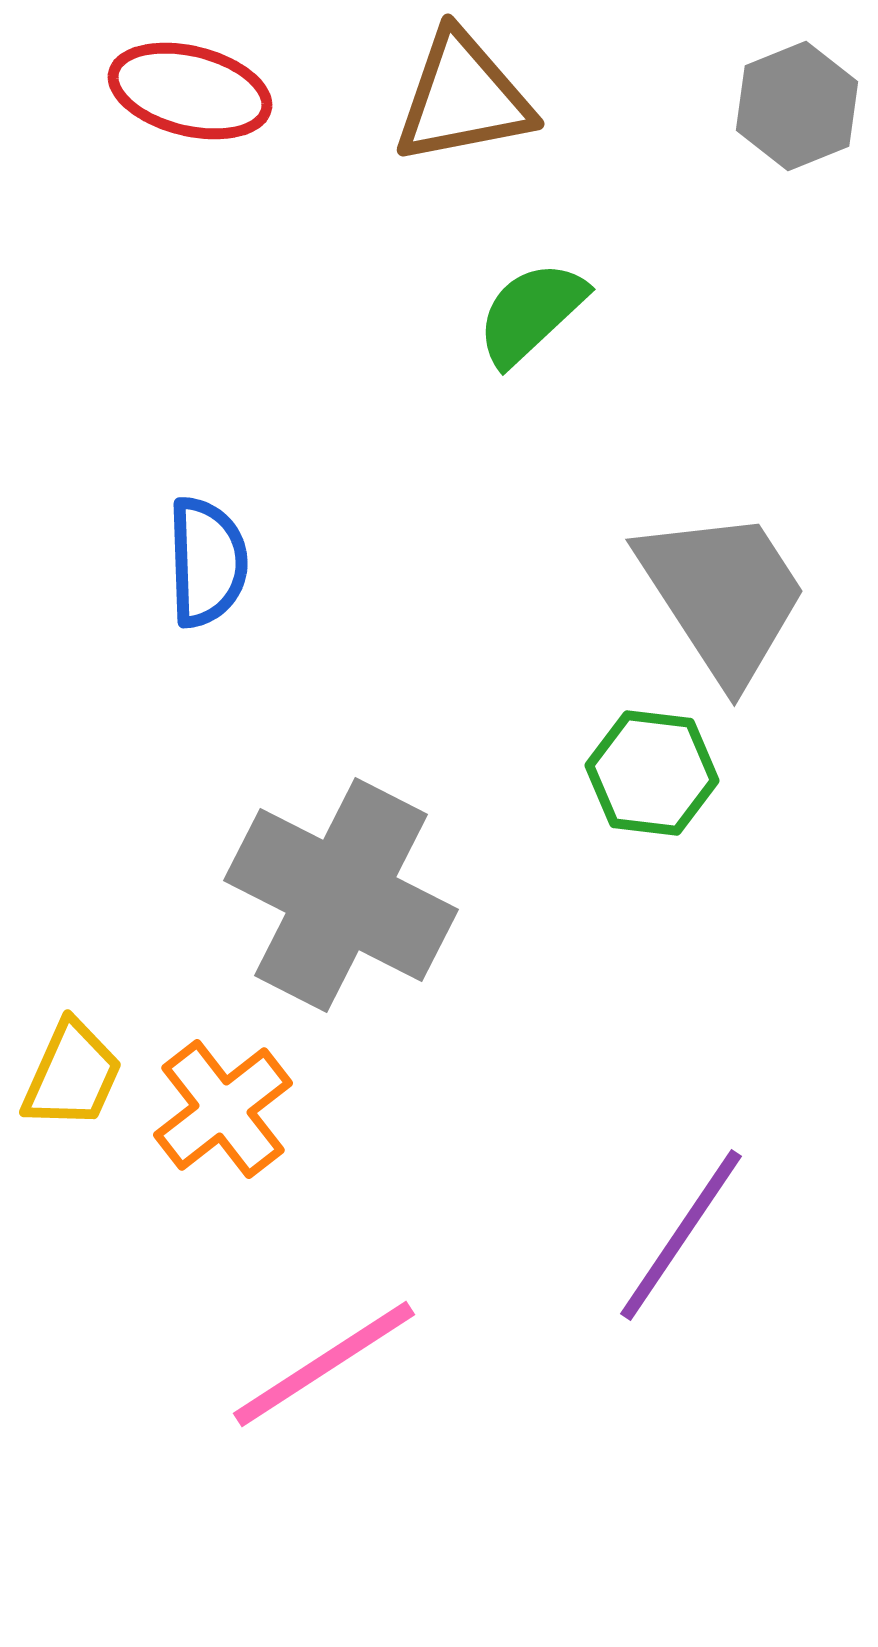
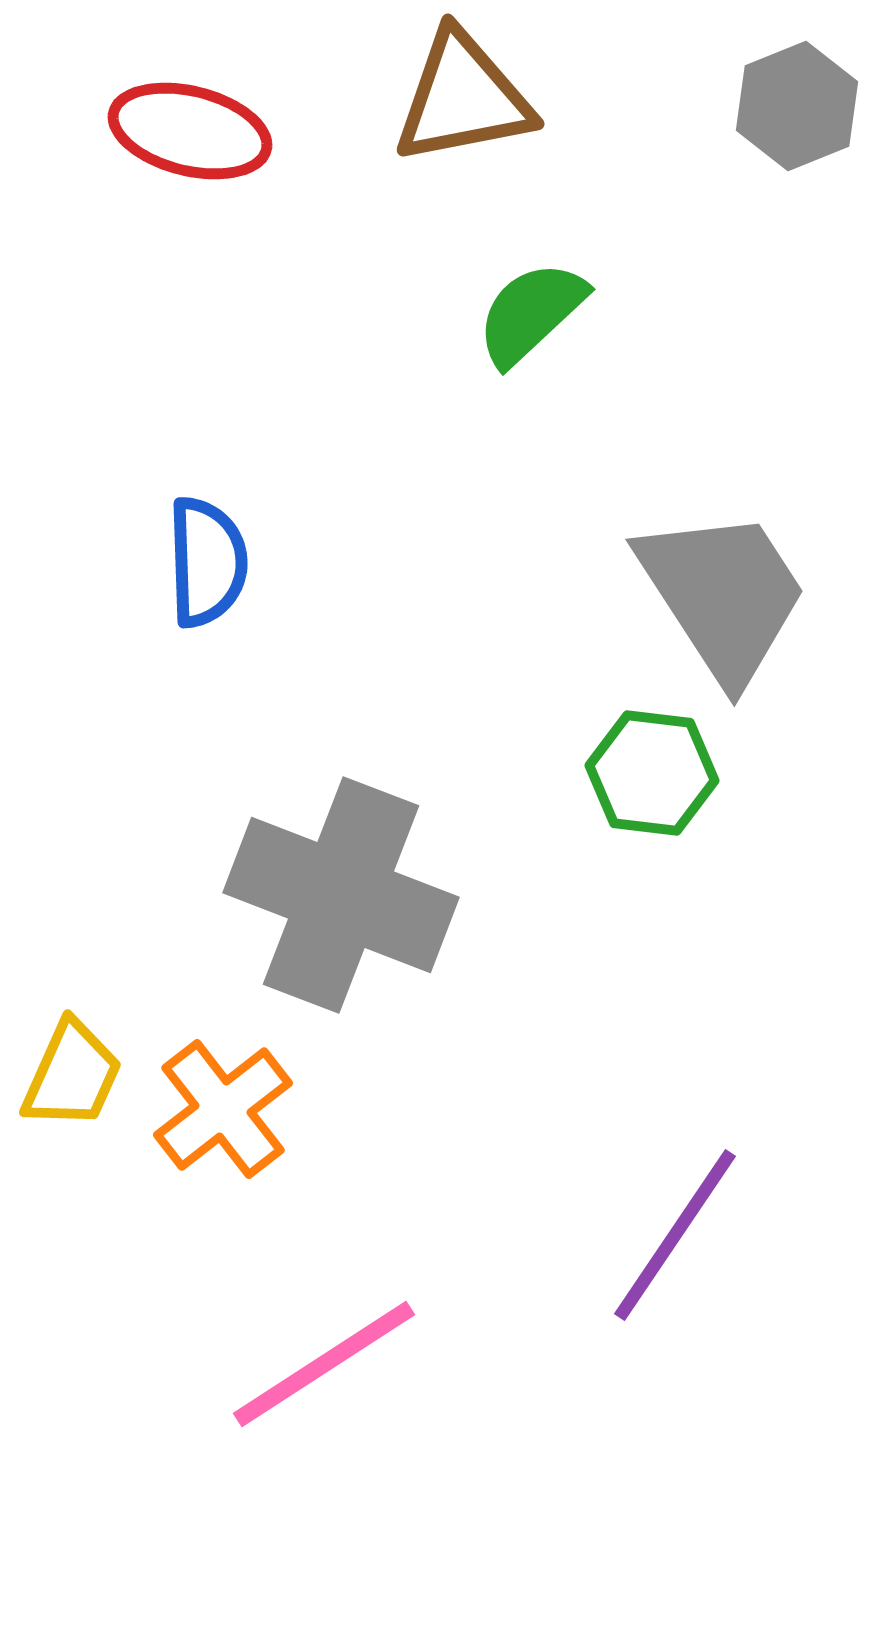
red ellipse: moved 40 px down
gray cross: rotated 6 degrees counterclockwise
purple line: moved 6 px left
